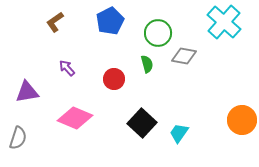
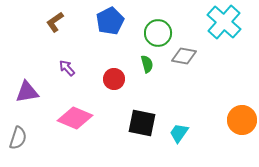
black square: rotated 32 degrees counterclockwise
